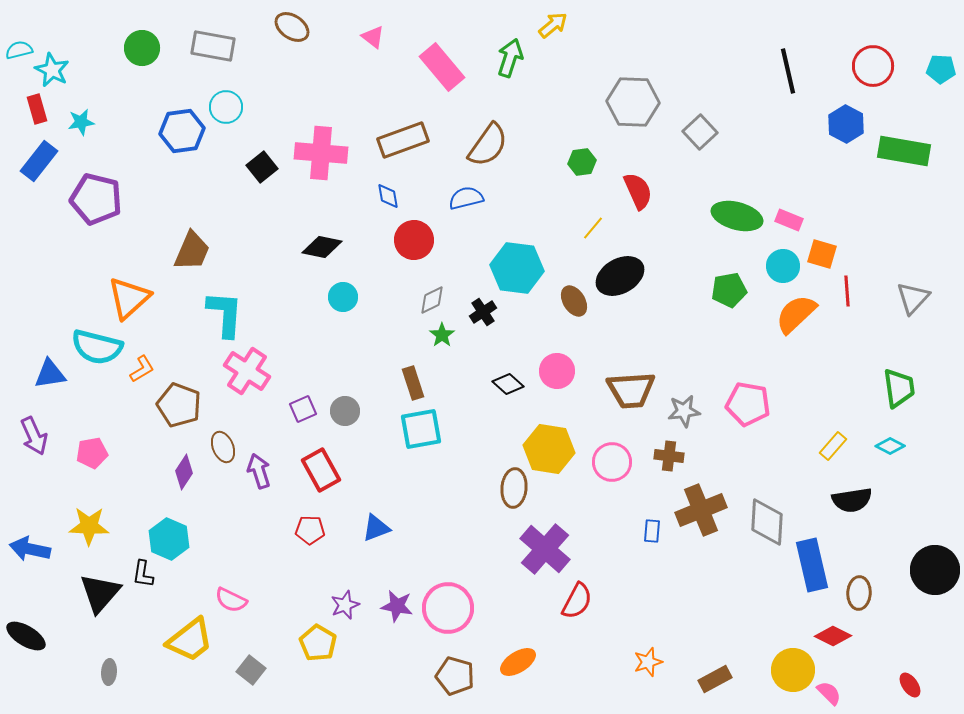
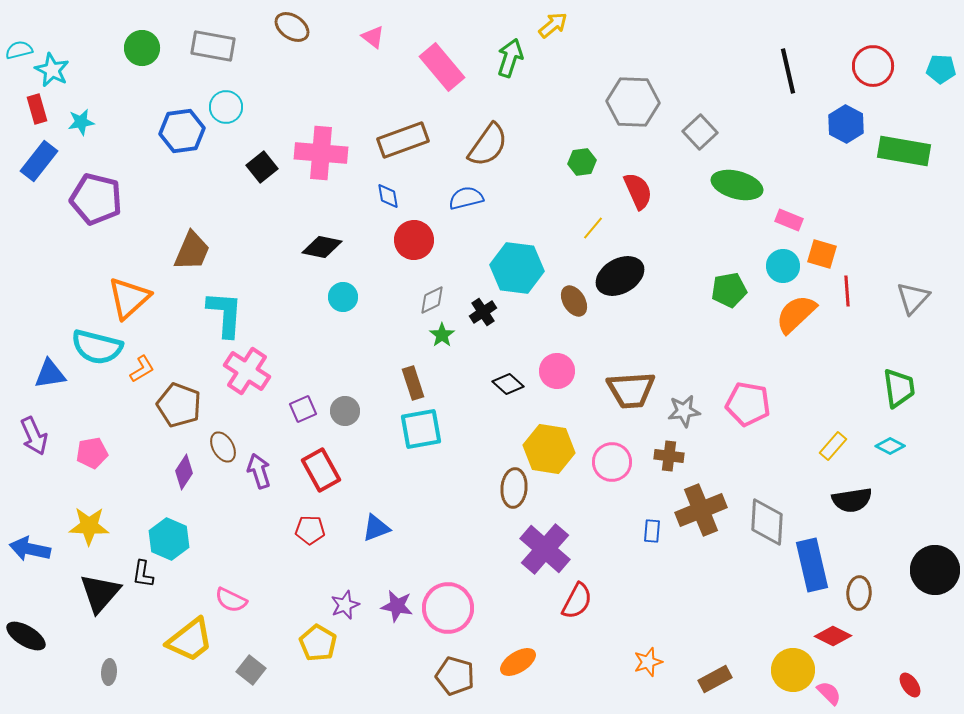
green ellipse at (737, 216): moved 31 px up
brown ellipse at (223, 447): rotated 8 degrees counterclockwise
